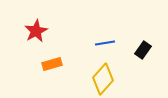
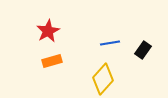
red star: moved 12 px right
blue line: moved 5 px right
orange rectangle: moved 3 px up
